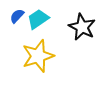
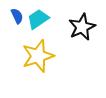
blue semicircle: rotated 112 degrees clockwise
black star: rotated 20 degrees clockwise
